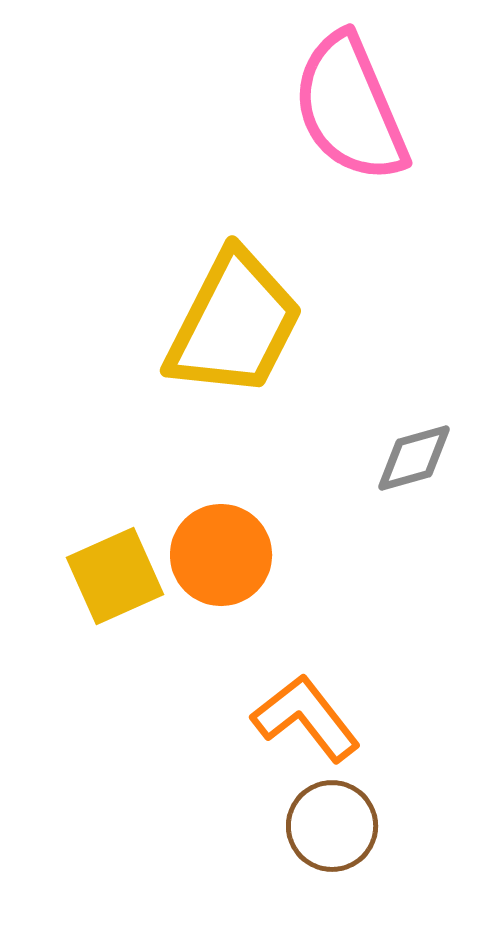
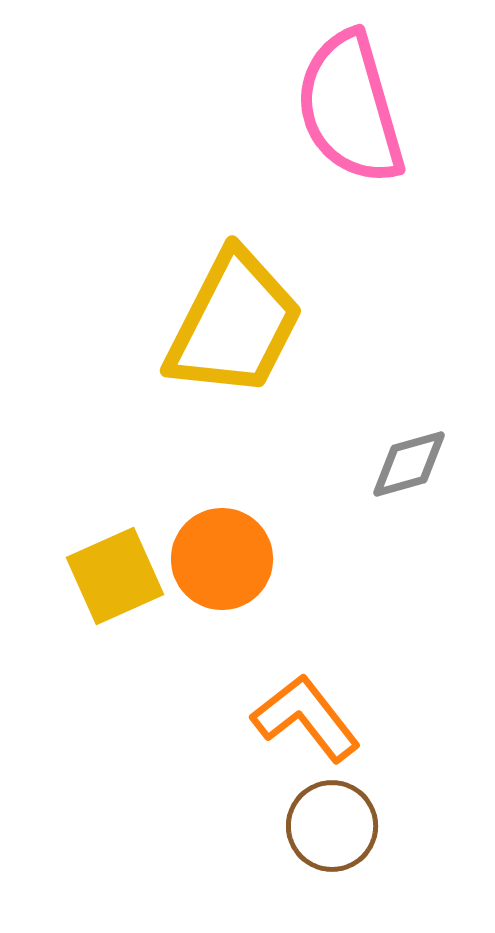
pink semicircle: rotated 7 degrees clockwise
gray diamond: moved 5 px left, 6 px down
orange circle: moved 1 px right, 4 px down
